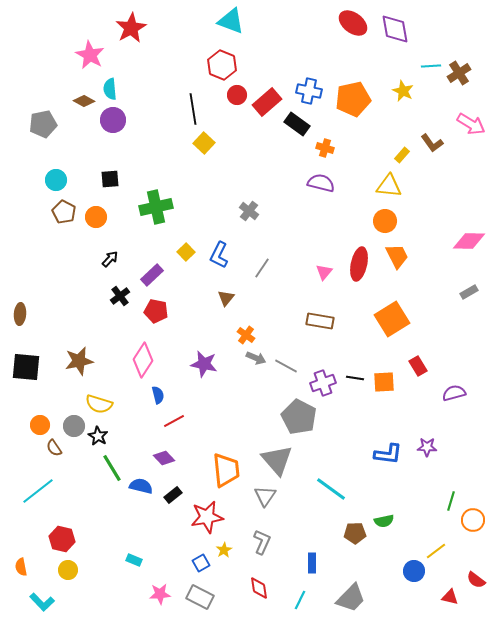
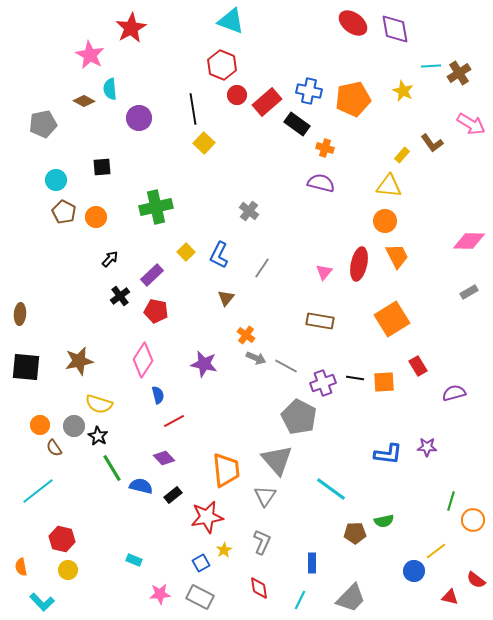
purple circle at (113, 120): moved 26 px right, 2 px up
black square at (110, 179): moved 8 px left, 12 px up
